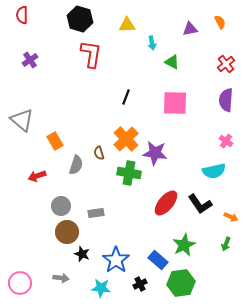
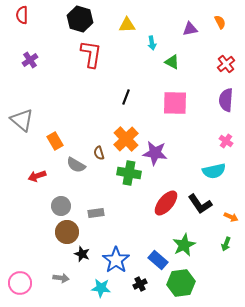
gray semicircle: rotated 102 degrees clockwise
